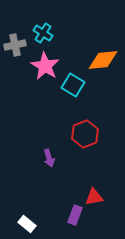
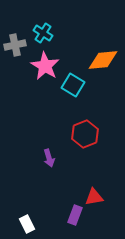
white rectangle: rotated 24 degrees clockwise
